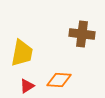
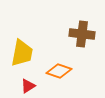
orange diamond: moved 9 px up; rotated 15 degrees clockwise
red triangle: moved 1 px right
